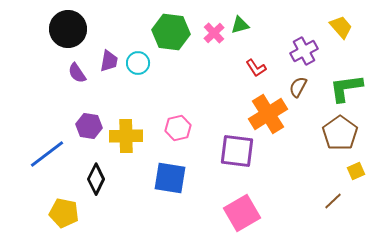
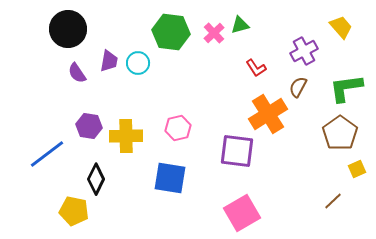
yellow square: moved 1 px right, 2 px up
yellow pentagon: moved 10 px right, 2 px up
